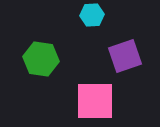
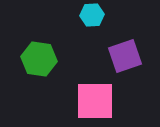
green hexagon: moved 2 px left
